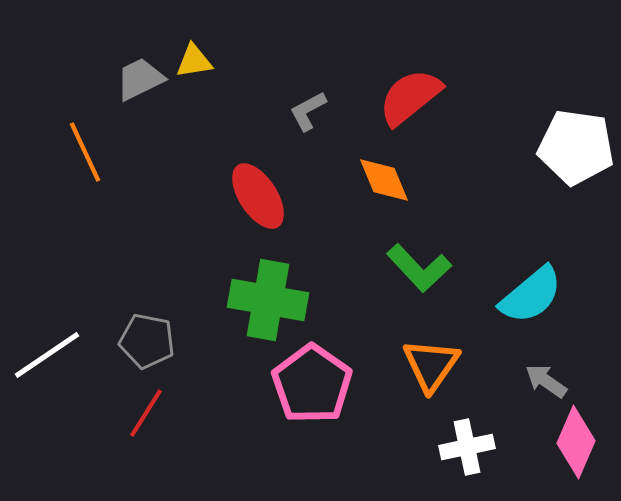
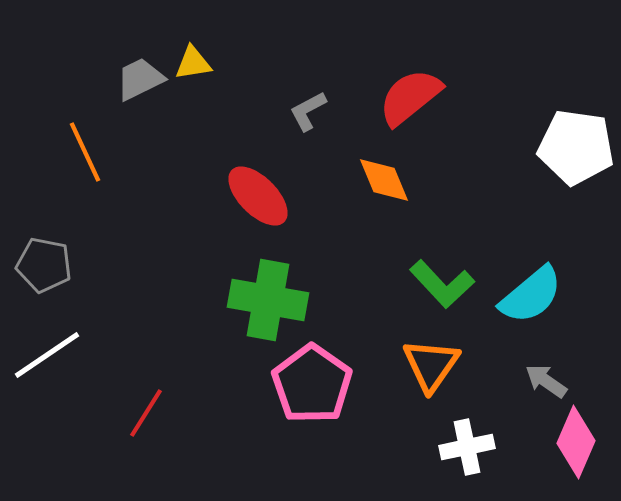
yellow triangle: moved 1 px left, 2 px down
red ellipse: rotated 12 degrees counterclockwise
green L-shape: moved 23 px right, 16 px down
gray pentagon: moved 103 px left, 76 px up
